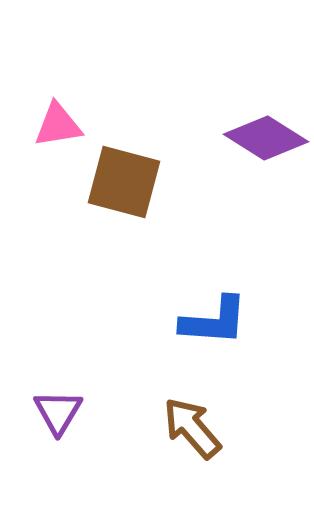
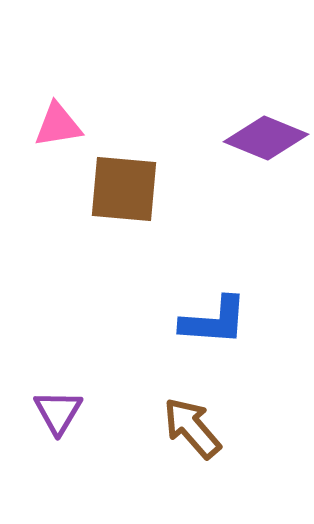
purple diamond: rotated 10 degrees counterclockwise
brown square: moved 7 px down; rotated 10 degrees counterclockwise
